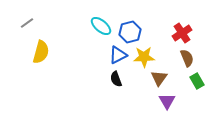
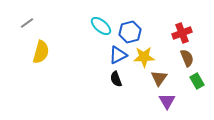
red cross: rotated 12 degrees clockwise
